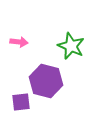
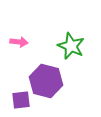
purple square: moved 2 px up
